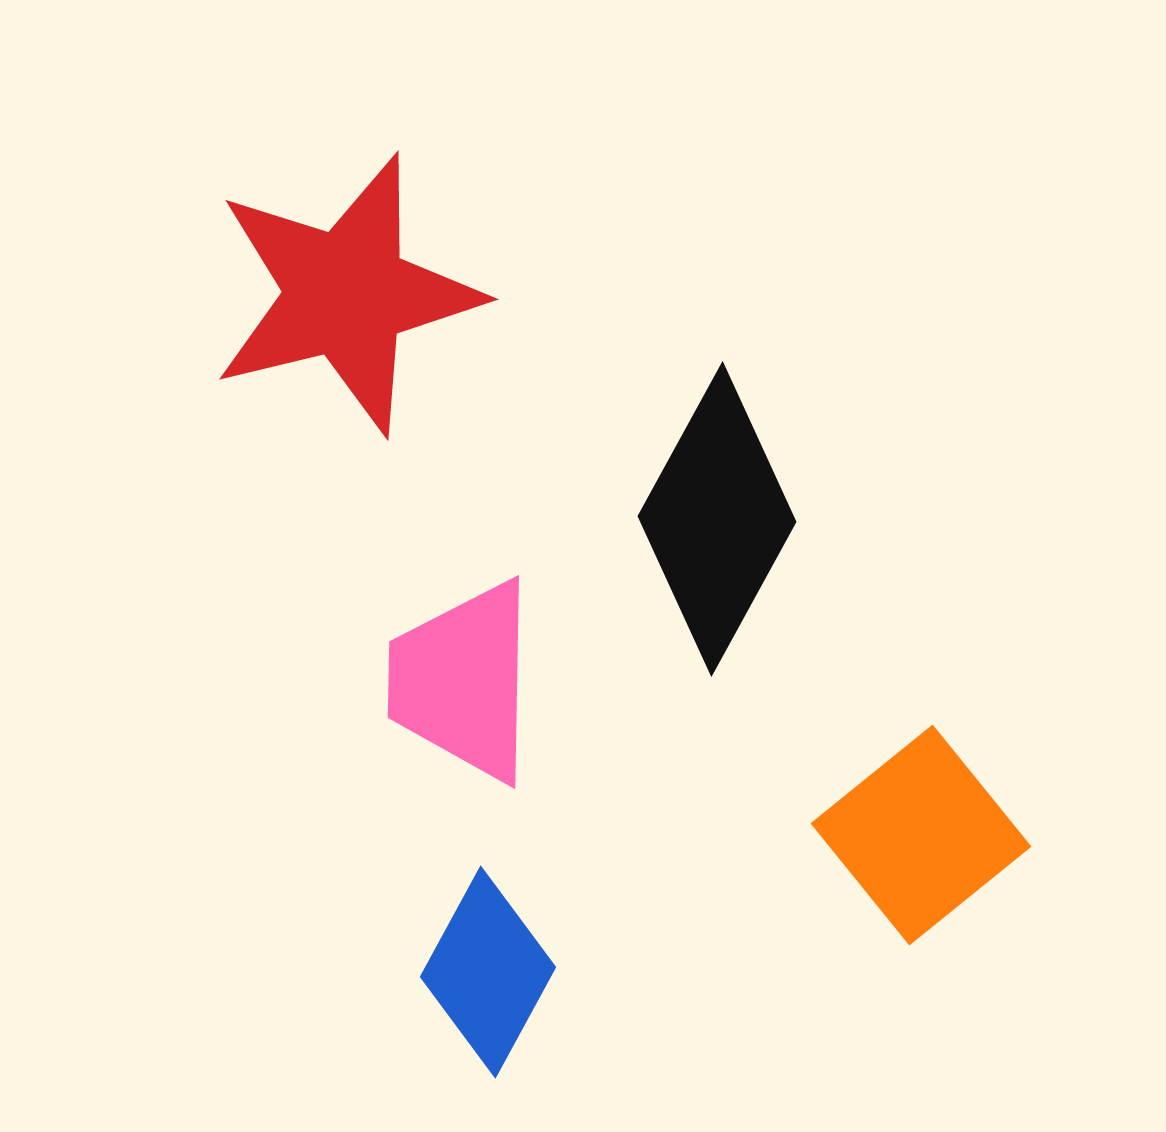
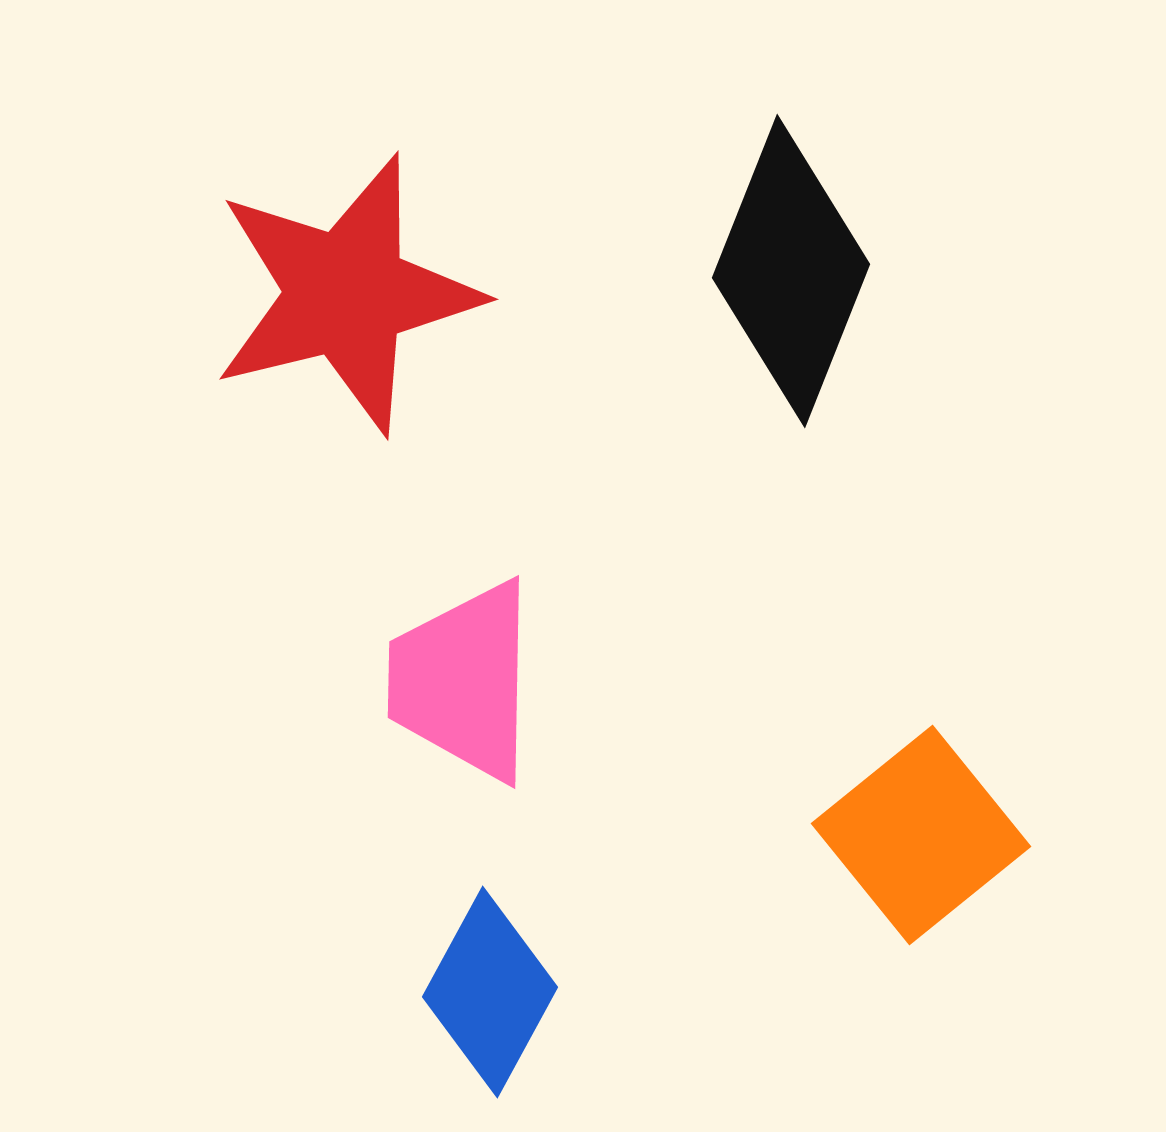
black diamond: moved 74 px right, 248 px up; rotated 7 degrees counterclockwise
blue diamond: moved 2 px right, 20 px down
